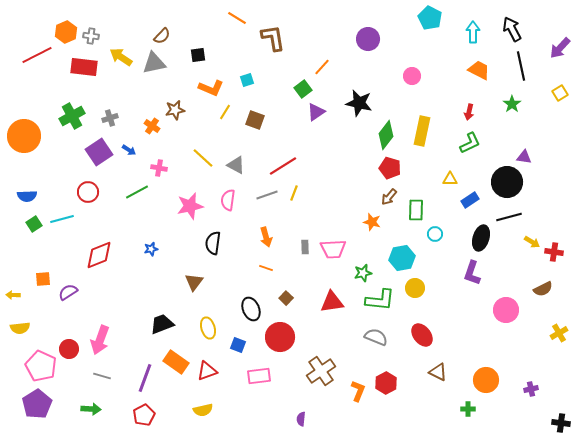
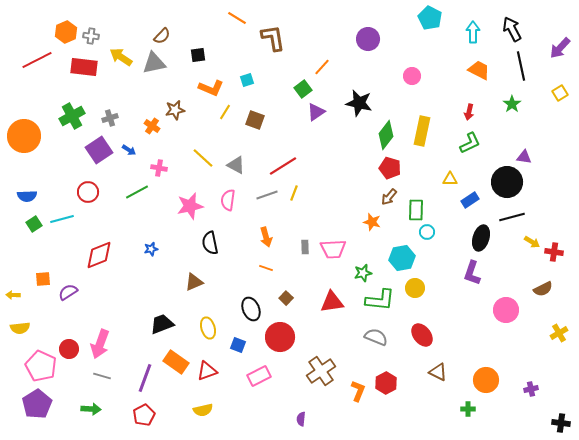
red line at (37, 55): moved 5 px down
purple square at (99, 152): moved 2 px up
black line at (509, 217): moved 3 px right
cyan circle at (435, 234): moved 8 px left, 2 px up
black semicircle at (213, 243): moved 3 px left; rotated 20 degrees counterclockwise
brown triangle at (194, 282): rotated 30 degrees clockwise
pink arrow at (100, 340): moved 4 px down
pink rectangle at (259, 376): rotated 20 degrees counterclockwise
